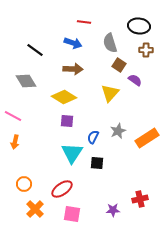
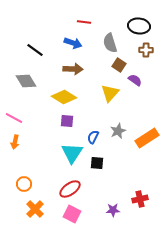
pink line: moved 1 px right, 2 px down
red ellipse: moved 8 px right
pink square: rotated 18 degrees clockwise
